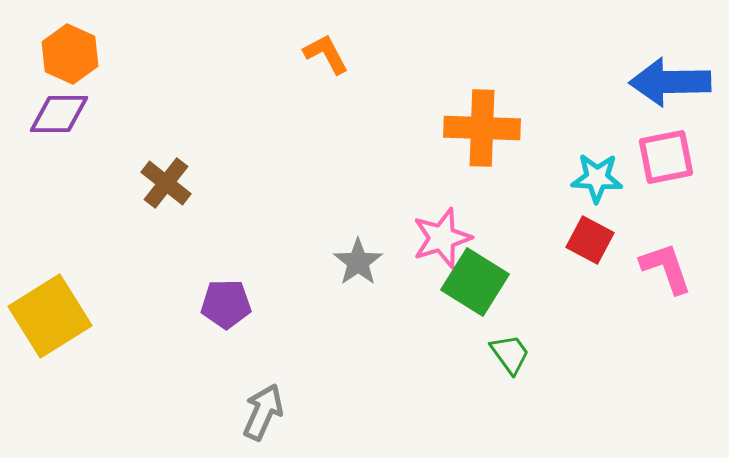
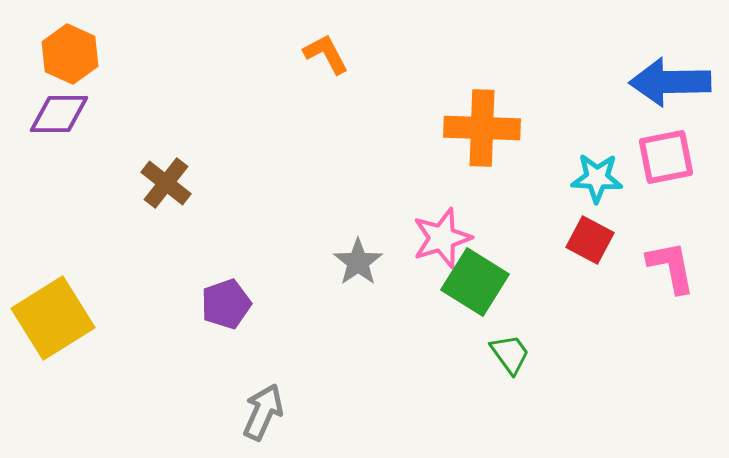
pink L-shape: moved 5 px right, 1 px up; rotated 8 degrees clockwise
purple pentagon: rotated 18 degrees counterclockwise
yellow square: moved 3 px right, 2 px down
